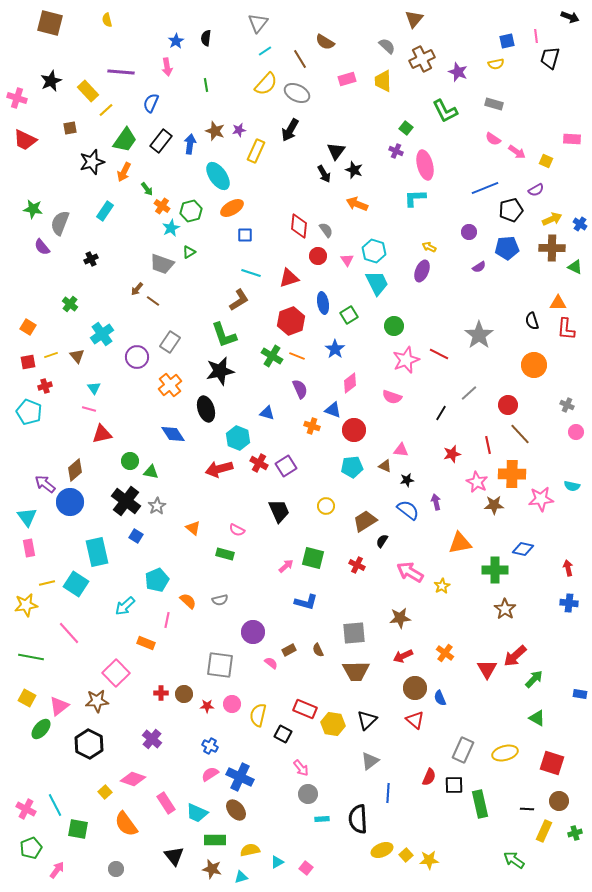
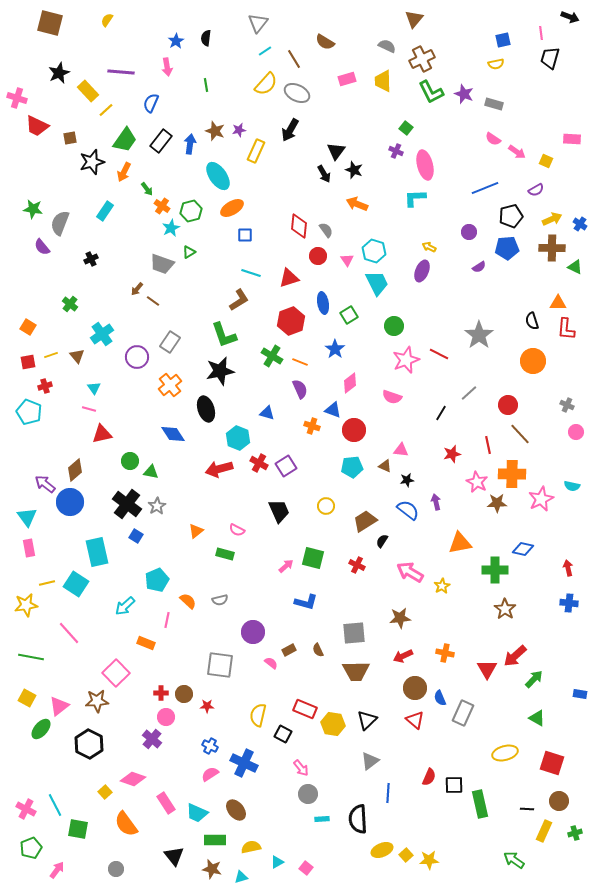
yellow semicircle at (107, 20): rotated 48 degrees clockwise
pink line at (536, 36): moved 5 px right, 3 px up
blue square at (507, 41): moved 4 px left, 1 px up
gray semicircle at (387, 46): rotated 18 degrees counterclockwise
brown line at (300, 59): moved 6 px left
purple star at (458, 72): moved 6 px right, 22 px down
black star at (51, 81): moved 8 px right, 8 px up
green L-shape at (445, 111): moved 14 px left, 19 px up
brown square at (70, 128): moved 10 px down
red trapezoid at (25, 140): moved 12 px right, 14 px up
black pentagon at (511, 210): moved 6 px down
orange line at (297, 356): moved 3 px right, 6 px down
orange circle at (534, 365): moved 1 px left, 4 px up
pink star at (541, 499): rotated 20 degrees counterclockwise
black cross at (126, 501): moved 1 px right, 3 px down
brown star at (494, 505): moved 3 px right, 2 px up
orange triangle at (193, 528): moved 3 px right, 3 px down; rotated 42 degrees clockwise
orange cross at (445, 653): rotated 24 degrees counterclockwise
pink circle at (232, 704): moved 66 px left, 13 px down
gray rectangle at (463, 750): moved 37 px up
blue cross at (240, 777): moved 4 px right, 14 px up
yellow semicircle at (250, 850): moved 1 px right, 3 px up
